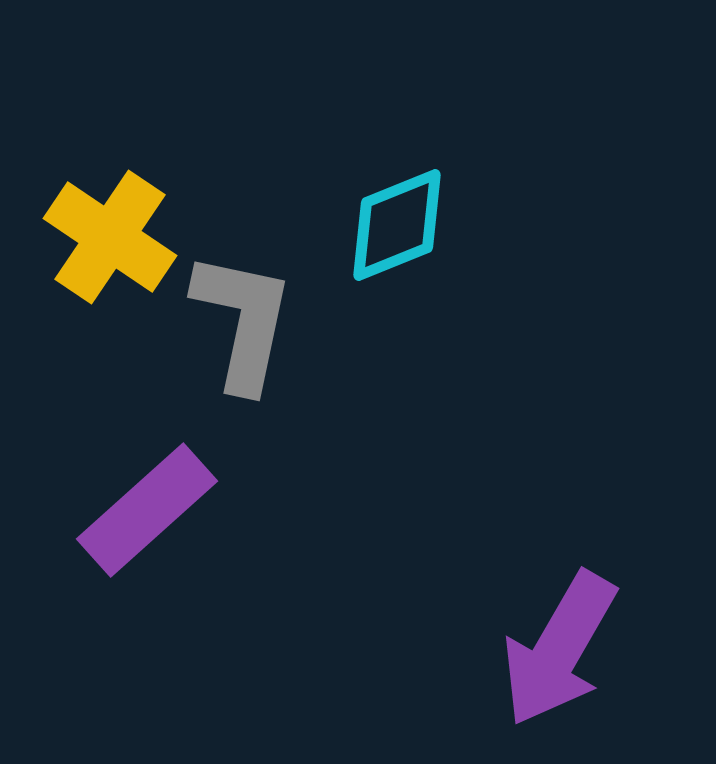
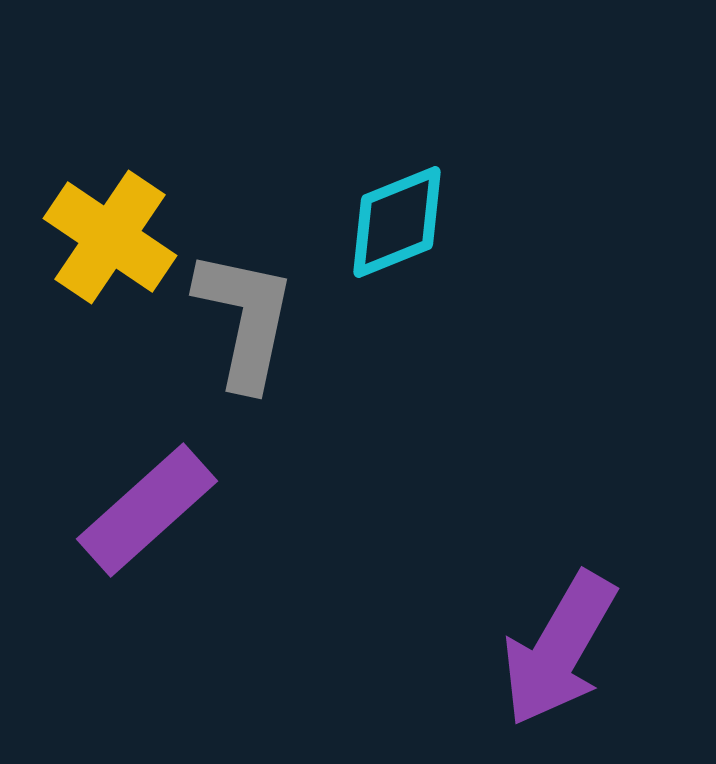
cyan diamond: moved 3 px up
gray L-shape: moved 2 px right, 2 px up
